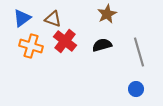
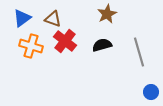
blue circle: moved 15 px right, 3 px down
